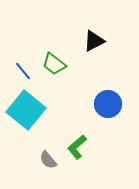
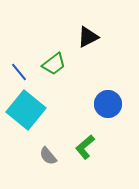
black triangle: moved 6 px left, 4 px up
green trapezoid: rotated 75 degrees counterclockwise
blue line: moved 4 px left, 1 px down
green L-shape: moved 8 px right
gray semicircle: moved 4 px up
